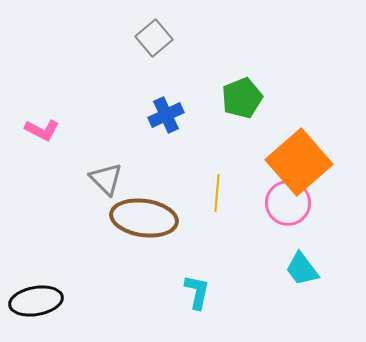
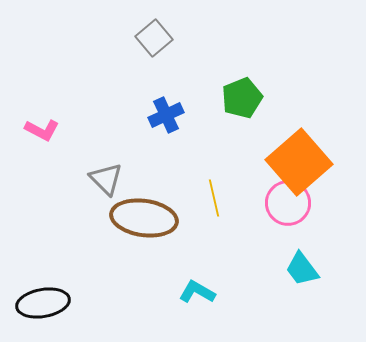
yellow line: moved 3 px left, 5 px down; rotated 18 degrees counterclockwise
cyan L-shape: rotated 72 degrees counterclockwise
black ellipse: moved 7 px right, 2 px down
